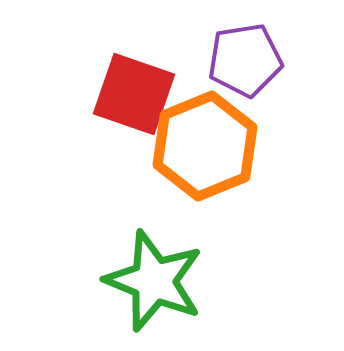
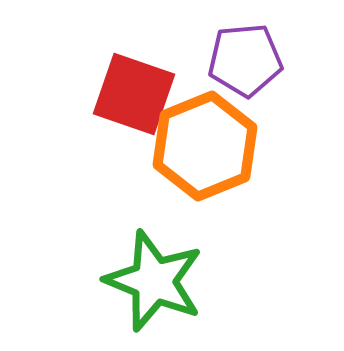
purple pentagon: rotated 4 degrees clockwise
